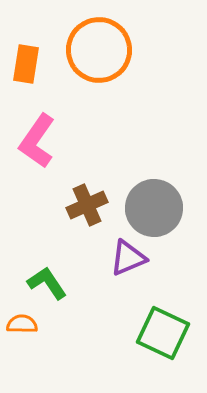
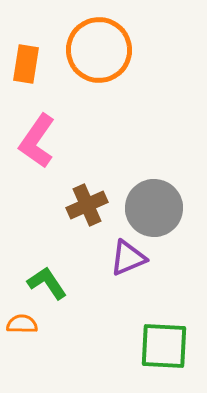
green square: moved 1 px right, 13 px down; rotated 22 degrees counterclockwise
